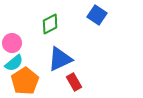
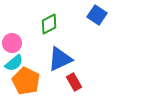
green diamond: moved 1 px left
orange pentagon: moved 1 px right; rotated 12 degrees counterclockwise
